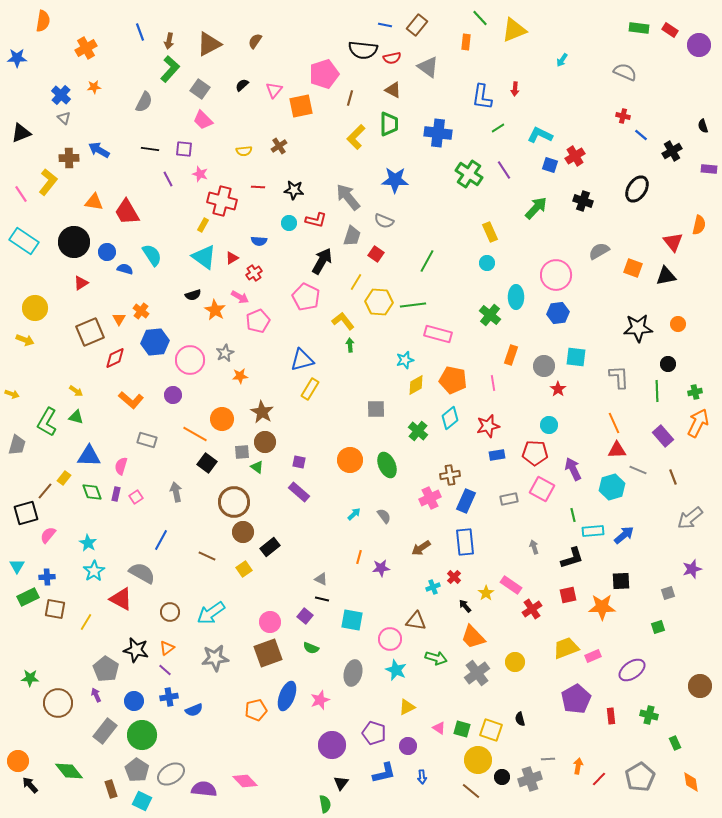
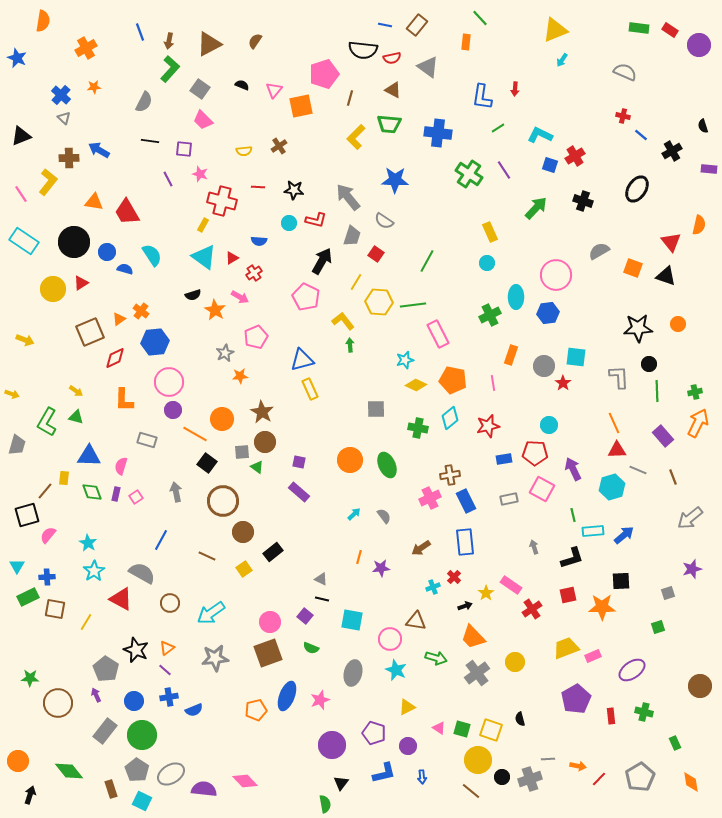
yellow triangle at (514, 30): moved 41 px right
blue star at (17, 58): rotated 24 degrees clockwise
black semicircle at (242, 85): rotated 64 degrees clockwise
green trapezoid at (389, 124): rotated 95 degrees clockwise
black triangle at (21, 133): moved 3 px down
black line at (150, 149): moved 8 px up
gray semicircle at (384, 221): rotated 12 degrees clockwise
red triangle at (673, 242): moved 2 px left
black triangle at (666, 276): rotated 30 degrees clockwise
yellow circle at (35, 308): moved 18 px right, 19 px up
blue hexagon at (558, 313): moved 10 px left
green cross at (490, 315): rotated 25 degrees clockwise
orange triangle at (119, 319): rotated 24 degrees clockwise
pink pentagon at (258, 321): moved 2 px left, 16 px down
pink rectangle at (438, 334): rotated 48 degrees clockwise
pink circle at (190, 360): moved 21 px left, 22 px down
black circle at (668, 364): moved 19 px left
yellow diamond at (416, 385): rotated 55 degrees clockwise
yellow rectangle at (310, 389): rotated 55 degrees counterclockwise
red star at (558, 389): moved 5 px right, 6 px up
purple circle at (173, 395): moved 15 px down
orange L-shape at (131, 400): moved 7 px left; rotated 50 degrees clockwise
green cross at (418, 431): moved 3 px up; rotated 30 degrees counterclockwise
blue rectangle at (497, 455): moved 7 px right, 4 px down
yellow rectangle at (64, 478): rotated 32 degrees counterclockwise
blue rectangle at (466, 501): rotated 50 degrees counterclockwise
brown circle at (234, 502): moved 11 px left, 1 px up
black square at (26, 513): moved 1 px right, 2 px down
black rectangle at (270, 547): moved 3 px right, 5 px down
black arrow at (465, 606): rotated 112 degrees clockwise
brown circle at (170, 612): moved 9 px up
black star at (136, 650): rotated 10 degrees clockwise
green cross at (649, 715): moved 5 px left, 3 px up
orange arrow at (578, 766): rotated 91 degrees clockwise
black arrow at (30, 785): moved 10 px down; rotated 60 degrees clockwise
